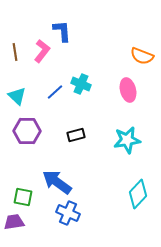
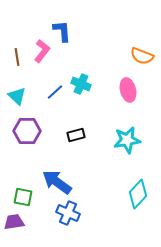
brown line: moved 2 px right, 5 px down
